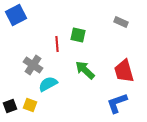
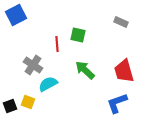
yellow square: moved 2 px left, 3 px up
